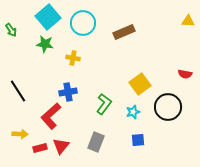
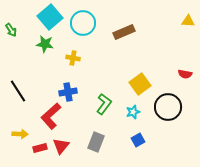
cyan square: moved 2 px right
blue square: rotated 24 degrees counterclockwise
